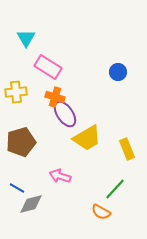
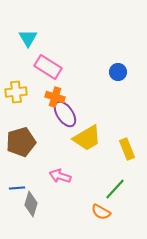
cyan triangle: moved 2 px right
blue line: rotated 35 degrees counterclockwise
gray diamond: rotated 60 degrees counterclockwise
